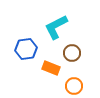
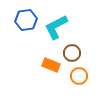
blue hexagon: moved 29 px up
orange rectangle: moved 3 px up
orange circle: moved 5 px right, 10 px up
